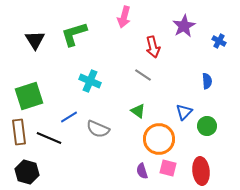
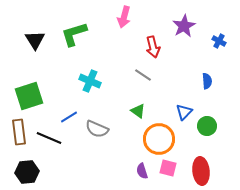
gray semicircle: moved 1 px left
black hexagon: rotated 20 degrees counterclockwise
